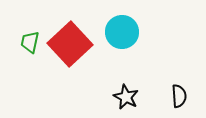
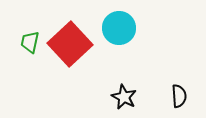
cyan circle: moved 3 px left, 4 px up
black star: moved 2 px left
